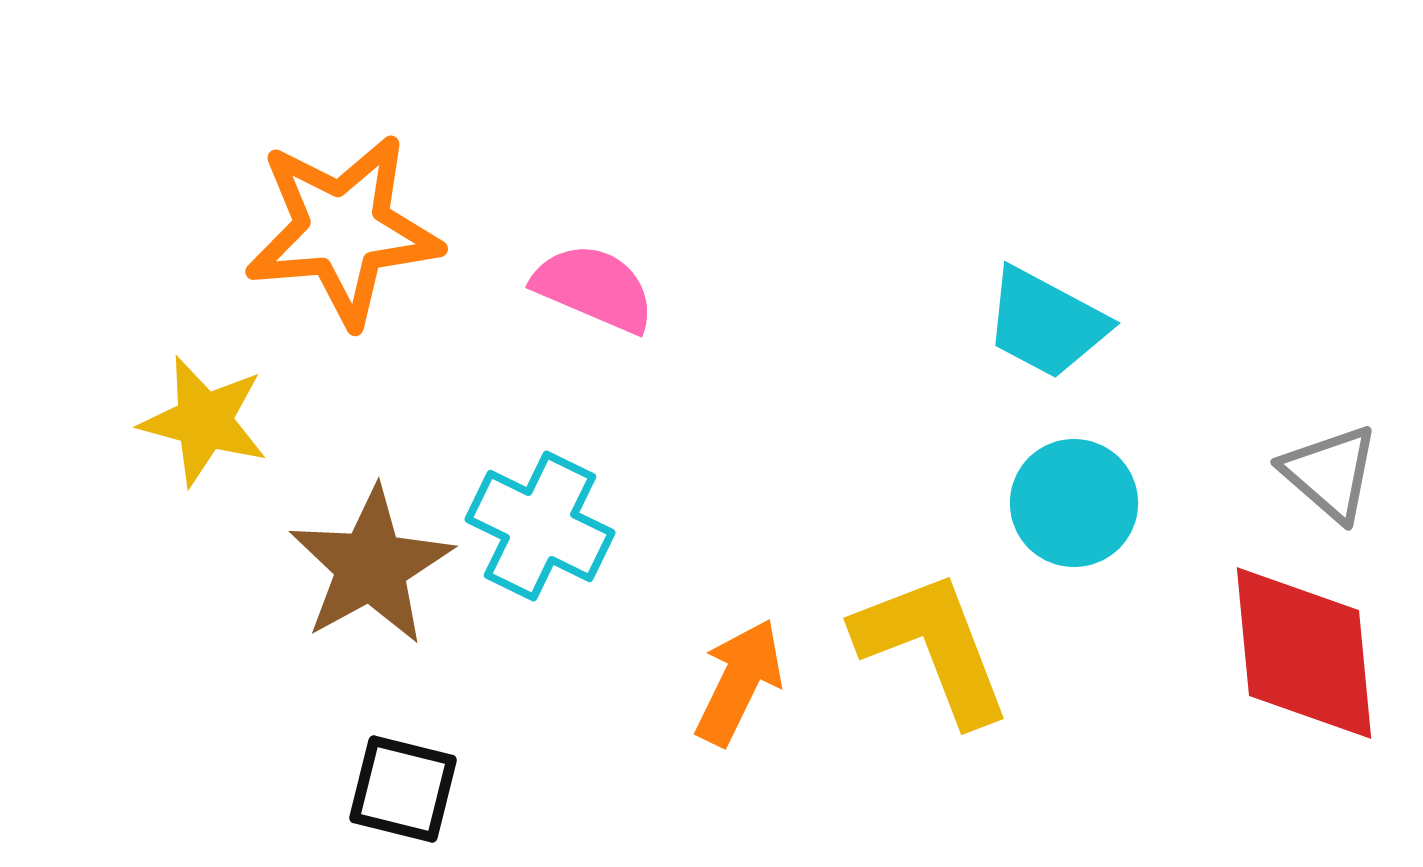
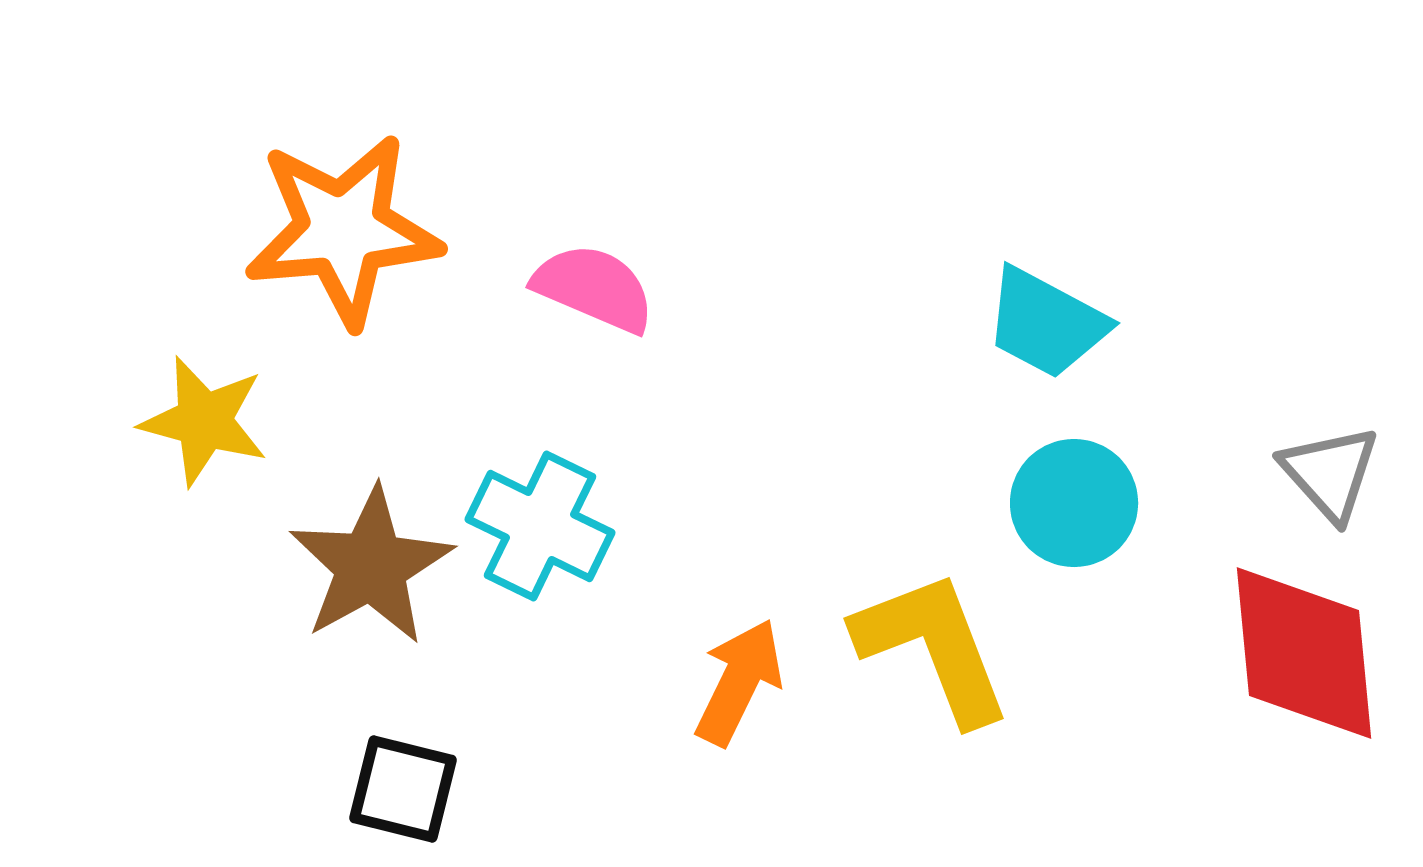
gray triangle: rotated 7 degrees clockwise
